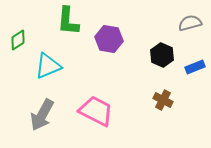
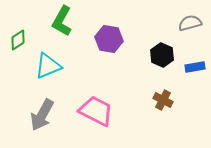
green L-shape: moved 6 px left; rotated 24 degrees clockwise
blue rectangle: rotated 12 degrees clockwise
